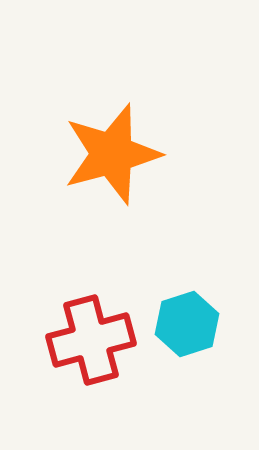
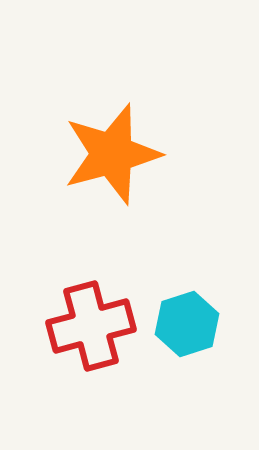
red cross: moved 14 px up
